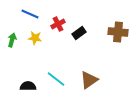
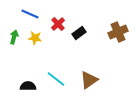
red cross: rotated 16 degrees counterclockwise
brown cross: rotated 30 degrees counterclockwise
green arrow: moved 2 px right, 3 px up
